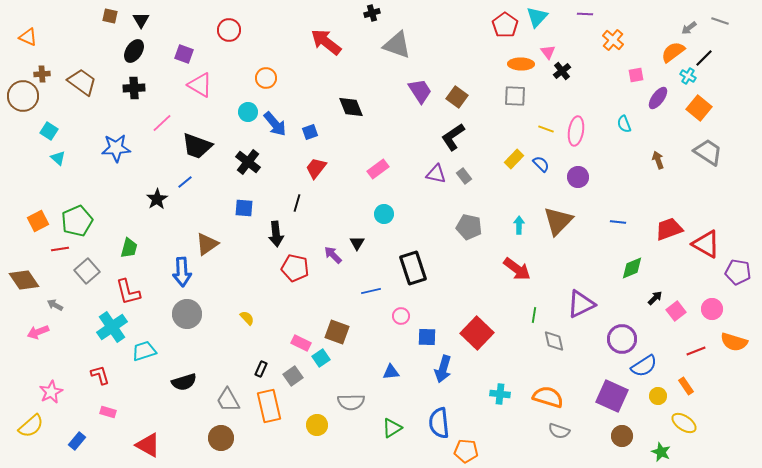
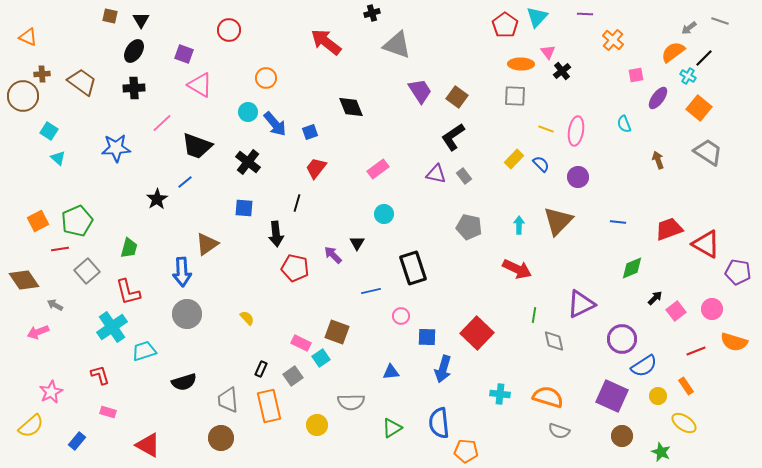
red arrow at (517, 269): rotated 12 degrees counterclockwise
gray trapezoid at (228, 400): rotated 24 degrees clockwise
